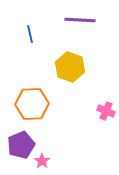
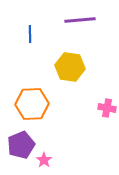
purple line: rotated 8 degrees counterclockwise
blue line: rotated 12 degrees clockwise
yellow hexagon: rotated 12 degrees counterclockwise
pink cross: moved 1 px right, 3 px up; rotated 12 degrees counterclockwise
pink star: moved 2 px right, 1 px up
